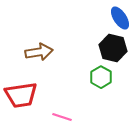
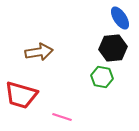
black hexagon: rotated 20 degrees counterclockwise
green hexagon: moved 1 px right; rotated 20 degrees counterclockwise
red trapezoid: rotated 24 degrees clockwise
